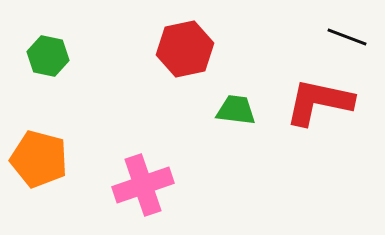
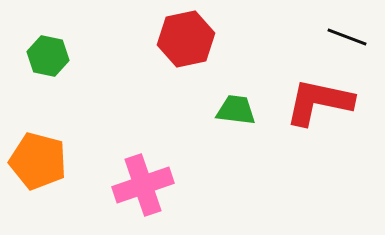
red hexagon: moved 1 px right, 10 px up
orange pentagon: moved 1 px left, 2 px down
